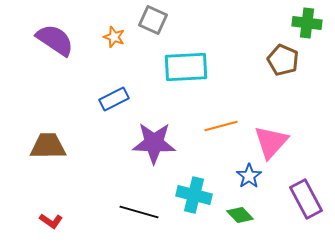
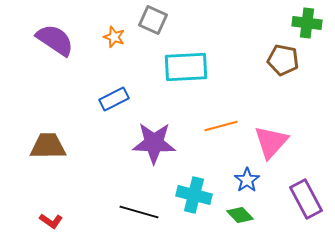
brown pentagon: rotated 12 degrees counterclockwise
blue star: moved 2 px left, 4 px down
